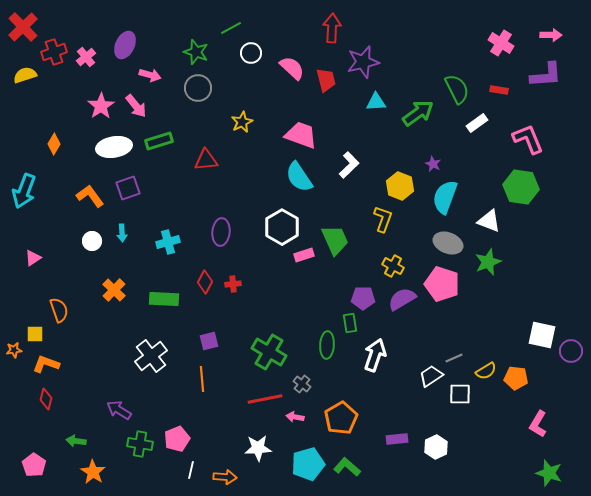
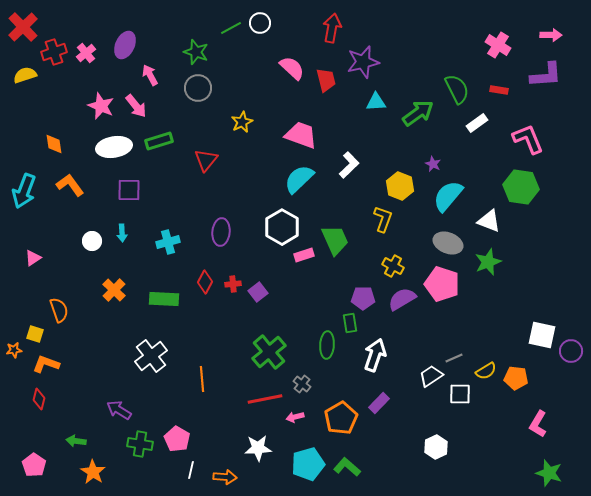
red arrow at (332, 28): rotated 8 degrees clockwise
pink cross at (501, 43): moved 3 px left, 2 px down
white circle at (251, 53): moved 9 px right, 30 px up
pink cross at (86, 57): moved 4 px up
pink arrow at (150, 75): rotated 135 degrees counterclockwise
pink star at (101, 106): rotated 16 degrees counterclockwise
orange diamond at (54, 144): rotated 40 degrees counterclockwise
red triangle at (206, 160): rotated 45 degrees counterclockwise
cyan semicircle at (299, 177): moved 2 px down; rotated 80 degrees clockwise
purple square at (128, 188): moved 1 px right, 2 px down; rotated 20 degrees clockwise
orange L-shape at (90, 196): moved 20 px left, 11 px up
cyan semicircle at (445, 197): moved 3 px right, 1 px up; rotated 20 degrees clockwise
yellow square at (35, 334): rotated 18 degrees clockwise
purple square at (209, 341): moved 49 px right, 49 px up; rotated 24 degrees counterclockwise
green cross at (269, 352): rotated 20 degrees clockwise
red diamond at (46, 399): moved 7 px left
pink arrow at (295, 417): rotated 24 degrees counterclockwise
pink pentagon at (177, 439): rotated 20 degrees counterclockwise
purple rectangle at (397, 439): moved 18 px left, 36 px up; rotated 40 degrees counterclockwise
